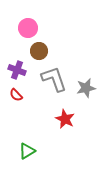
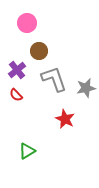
pink circle: moved 1 px left, 5 px up
purple cross: rotated 30 degrees clockwise
